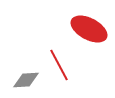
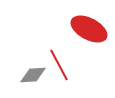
gray diamond: moved 7 px right, 5 px up
